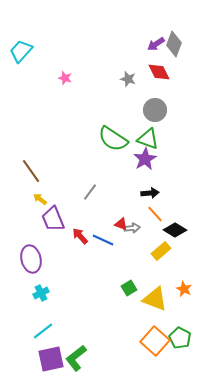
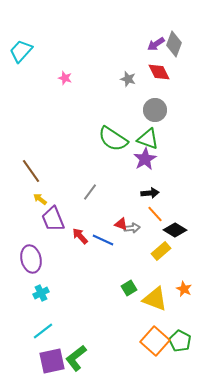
green pentagon: moved 3 px down
purple square: moved 1 px right, 2 px down
